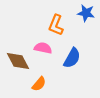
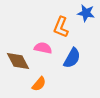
orange L-shape: moved 5 px right, 2 px down
